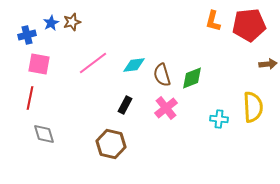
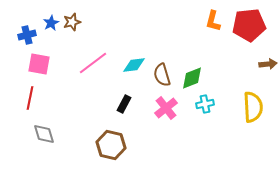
black rectangle: moved 1 px left, 1 px up
cyan cross: moved 14 px left, 15 px up; rotated 18 degrees counterclockwise
brown hexagon: moved 1 px down
